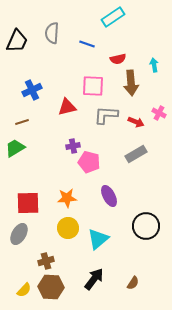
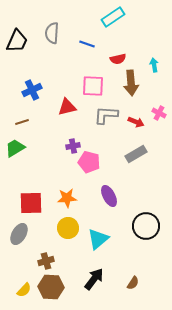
red square: moved 3 px right
